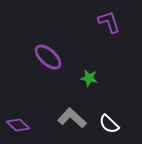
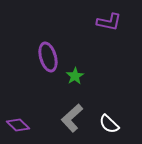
purple L-shape: rotated 120 degrees clockwise
purple ellipse: rotated 32 degrees clockwise
green star: moved 14 px left, 2 px up; rotated 30 degrees clockwise
gray L-shape: rotated 84 degrees counterclockwise
